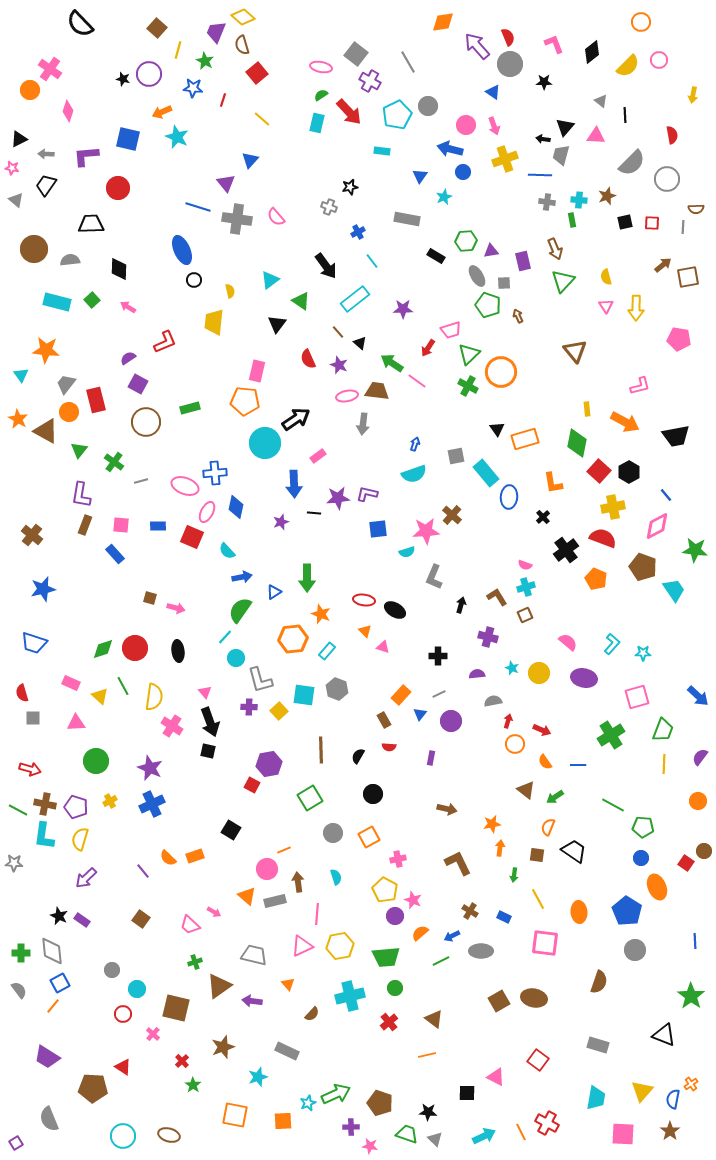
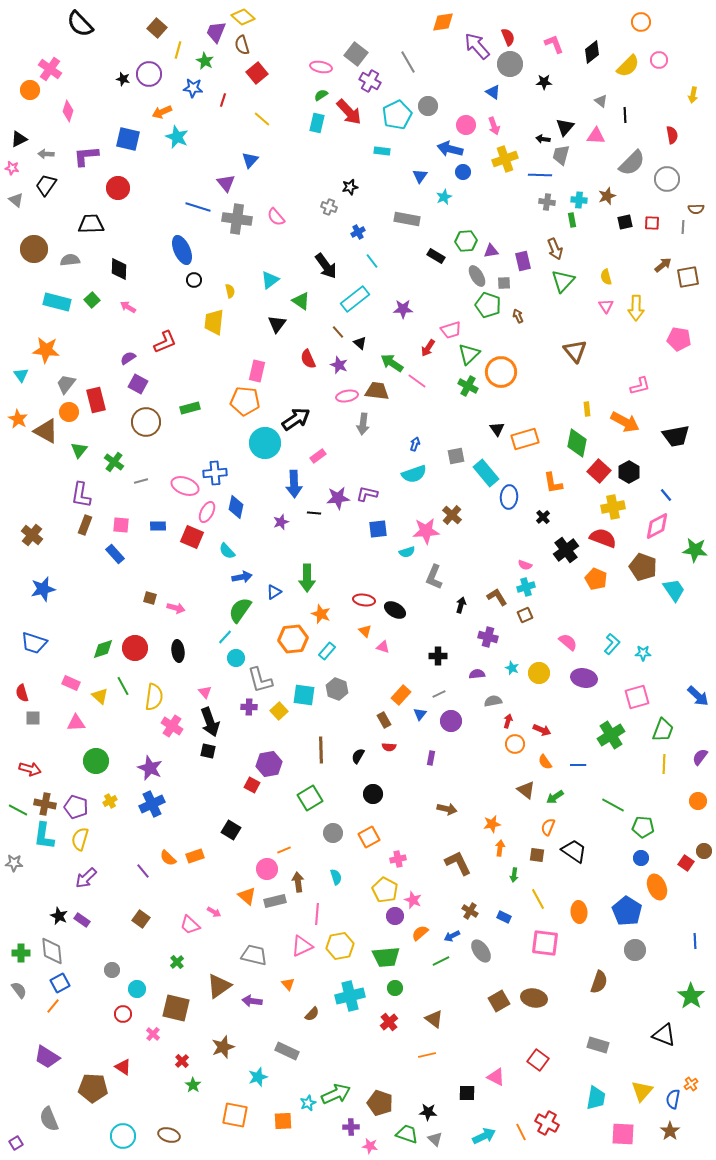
gray ellipse at (481, 951): rotated 55 degrees clockwise
green cross at (195, 962): moved 18 px left; rotated 24 degrees counterclockwise
